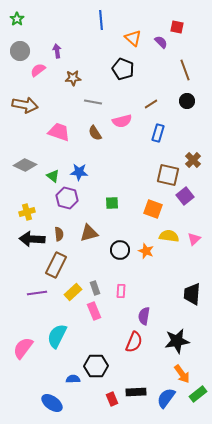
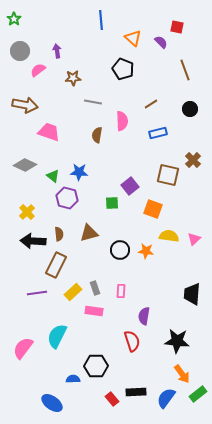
green star at (17, 19): moved 3 px left
black circle at (187, 101): moved 3 px right, 8 px down
pink semicircle at (122, 121): rotated 78 degrees counterclockwise
pink trapezoid at (59, 132): moved 10 px left
brown semicircle at (95, 133): moved 2 px right, 2 px down; rotated 42 degrees clockwise
blue rectangle at (158, 133): rotated 60 degrees clockwise
purple square at (185, 196): moved 55 px left, 10 px up
yellow cross at (27, 212): rotated 28 degrees counterclockwise
black arrow at (32, 239): moved 1 px right, 2 px down
orange star at (146, 251): rotated 14 degrees counterclockwise
pink rectangle at (94, 311): rotated 60 degrees counterclockwise
black star at (177, 341): rotated 15 degrees clockwise
red semicircle at (134, 342): moved 2 px left, 1 px up; rotated 40 degrees counterclockwise
red rectangle at (112, 399): rotated 16 degrees counterclockwise
